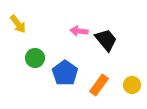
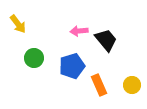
pink arrow: rotated 12 degrees counterclockwise
green circle: moved 1 px left
blue pentagon: moved 7 px right, 7 px up; rotated 20 degrees clockwise
orange rectangle: rotated 60 degrees counterclockwise
